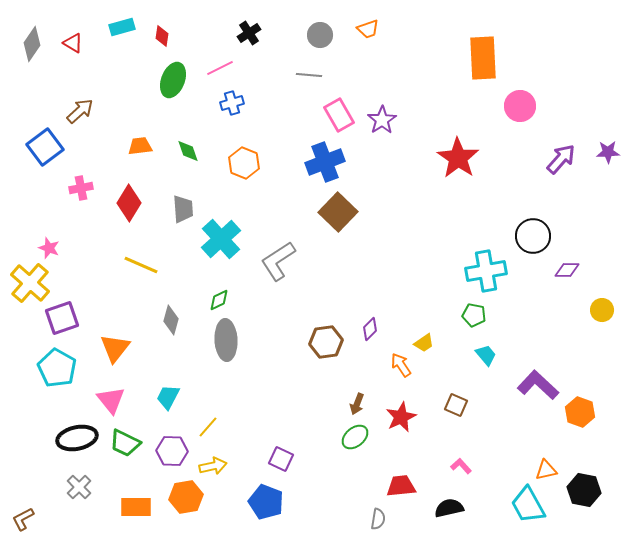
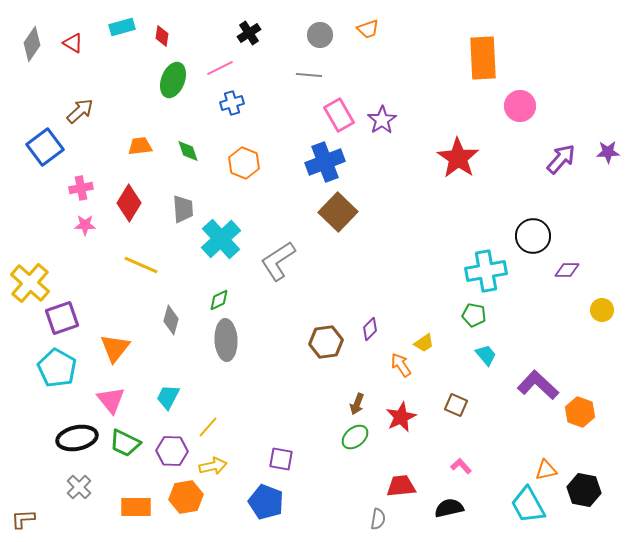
pink star at (49, 248): moved 36 px right, 23 px up; rotated 20 degrees counterclockwise
purple square at (281, 459): rotated 15 degrees counterclockwise
brown L-shape at (23, 519): rotated 25 degrees clockwise
